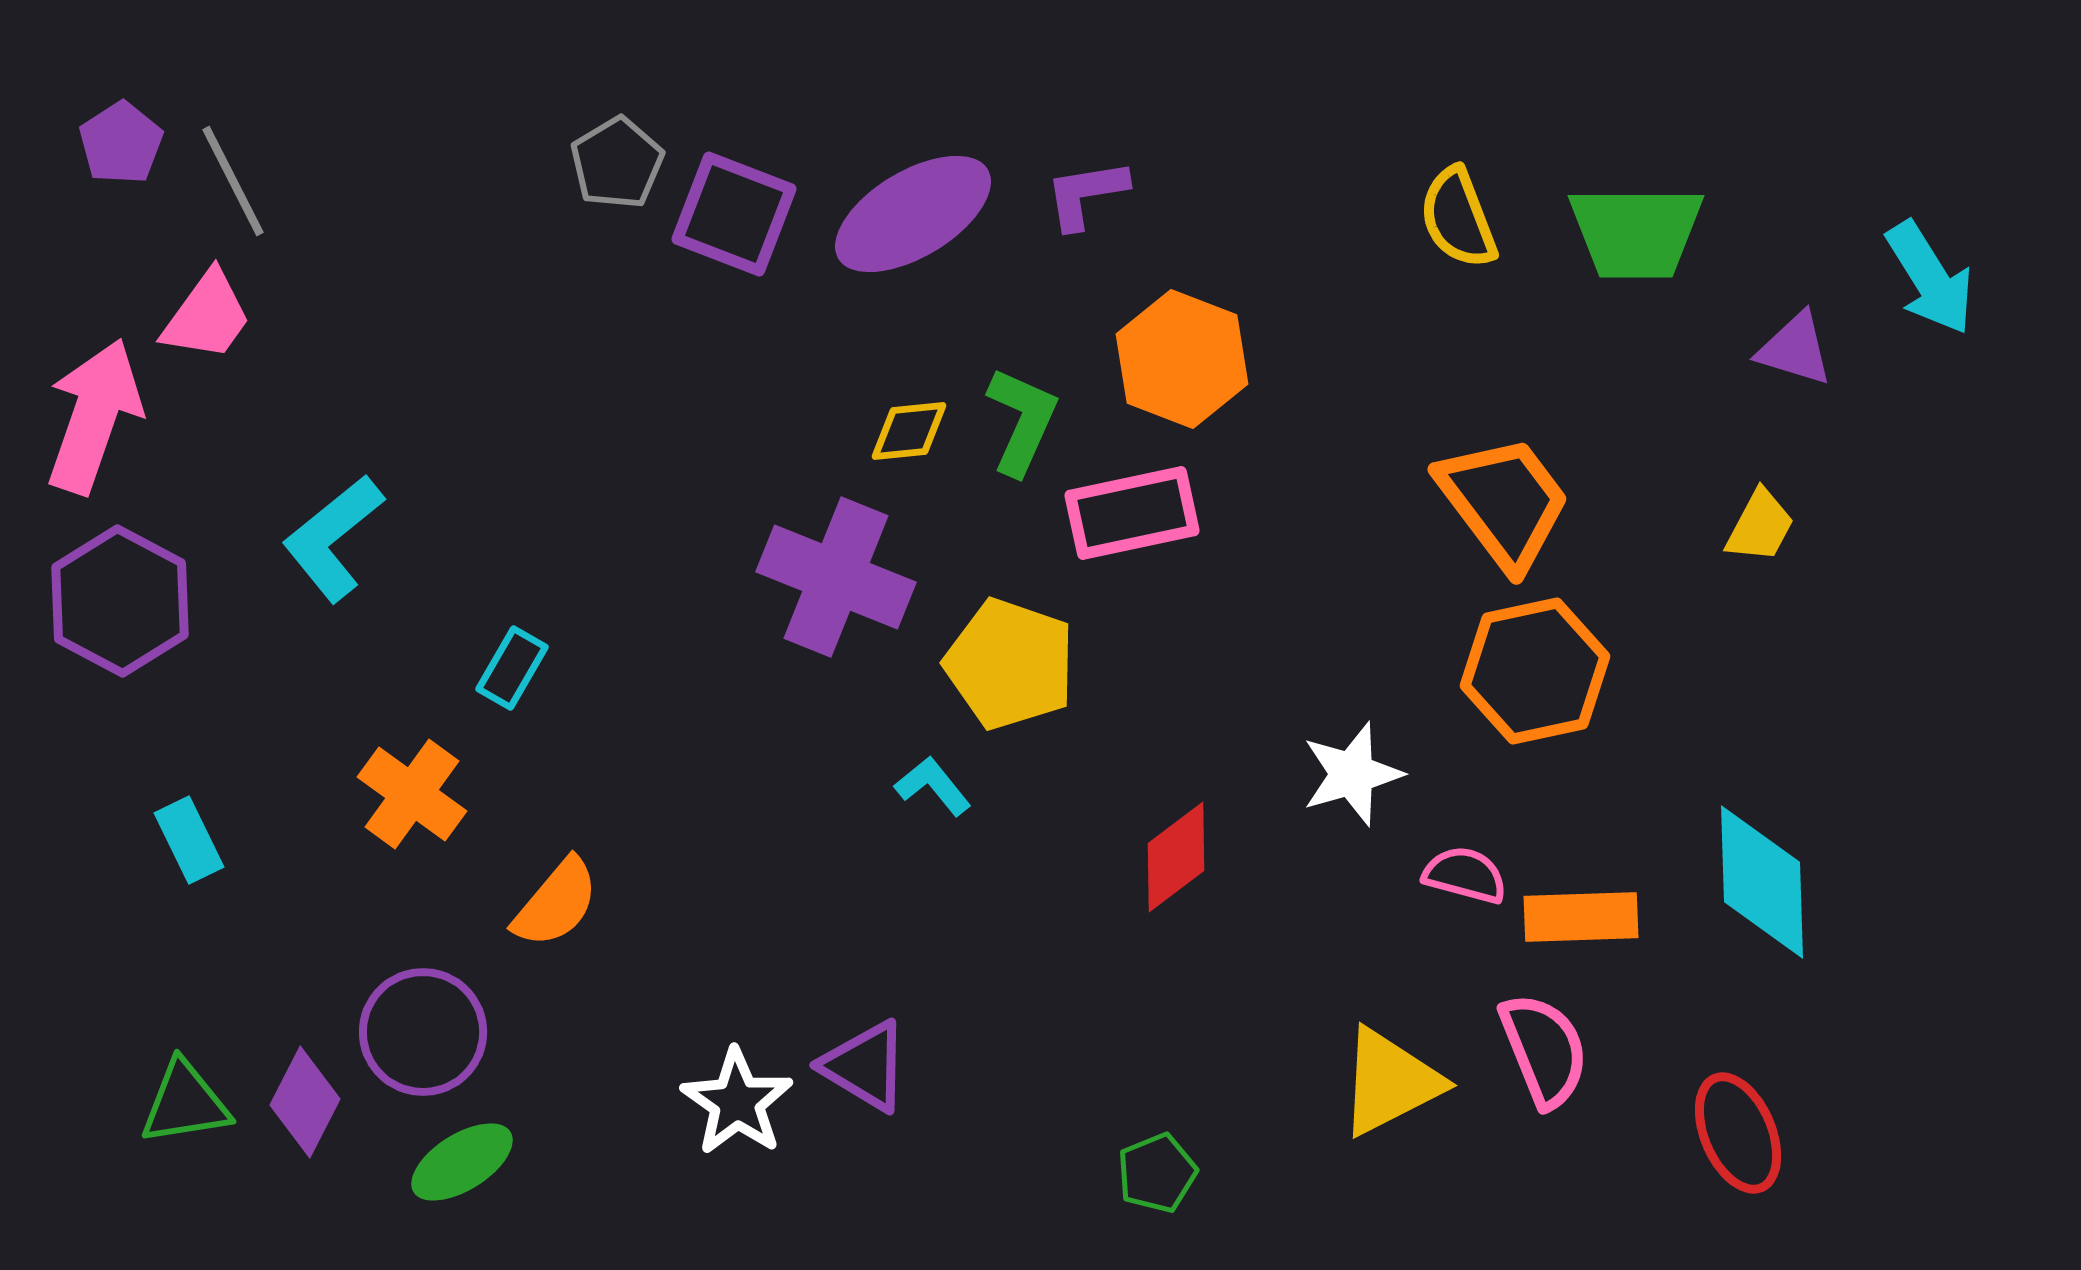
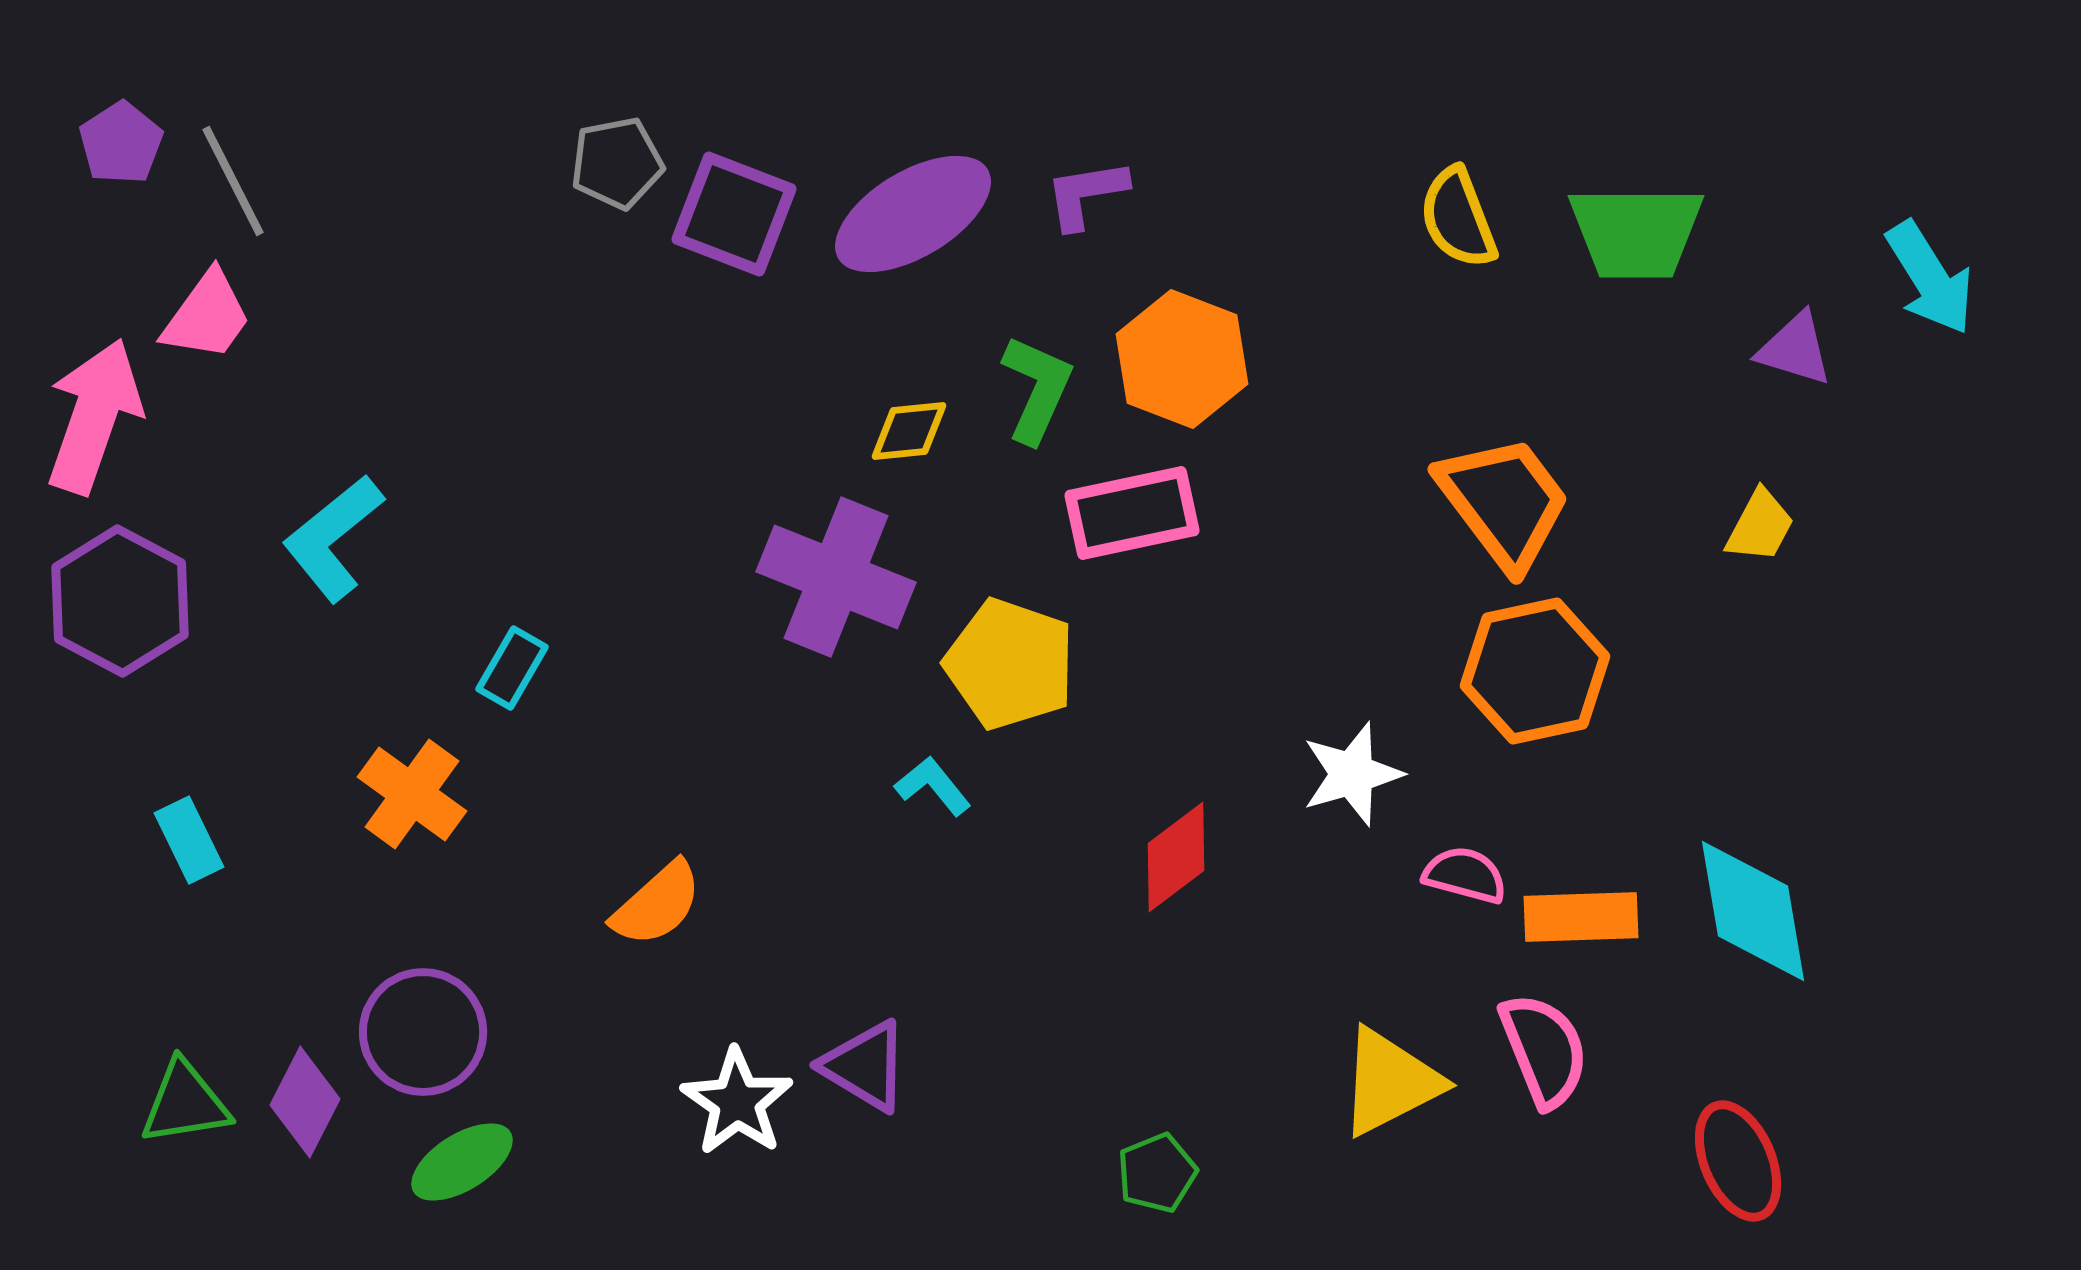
gray pentagon at (617, 163): rotated 20 degrees clockwise
green L-shape at (1022, 421): moved 15 px right, 32 px up
cyan diamond at (1762, 882): moved 9 px left, 29 px down; rotated 8 degrees counterclockwise
orange semicircle at (556, 903): moved 101 px right, 1 px down; rotated 8 degrees clockwise
red ellipse at (1738, 1133): moved 28 px down
